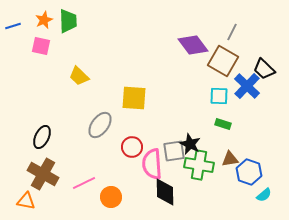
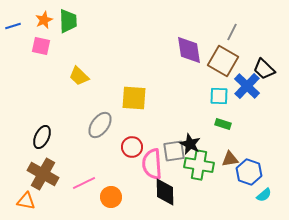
purple diamond: moved 4 px left, 5 px down; rotated 28 degrees clockwise
